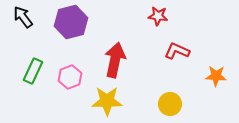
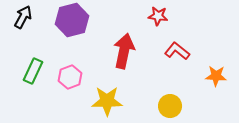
black arrow: rotated 65 degrees clockwise
purple hexagon: moved 1 px right, 2 px up
red L-shape: rotated 15 degrees clockwise
red arrow: moved 9 px right, 9 px up
yellow circle: moved 2 px down
